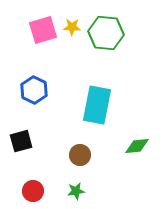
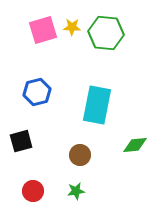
blue hexagon: moved 3 px right, 2 px down; rotated 20 degrees clockwise
green diamond: moved 2 px left, 1 px up
